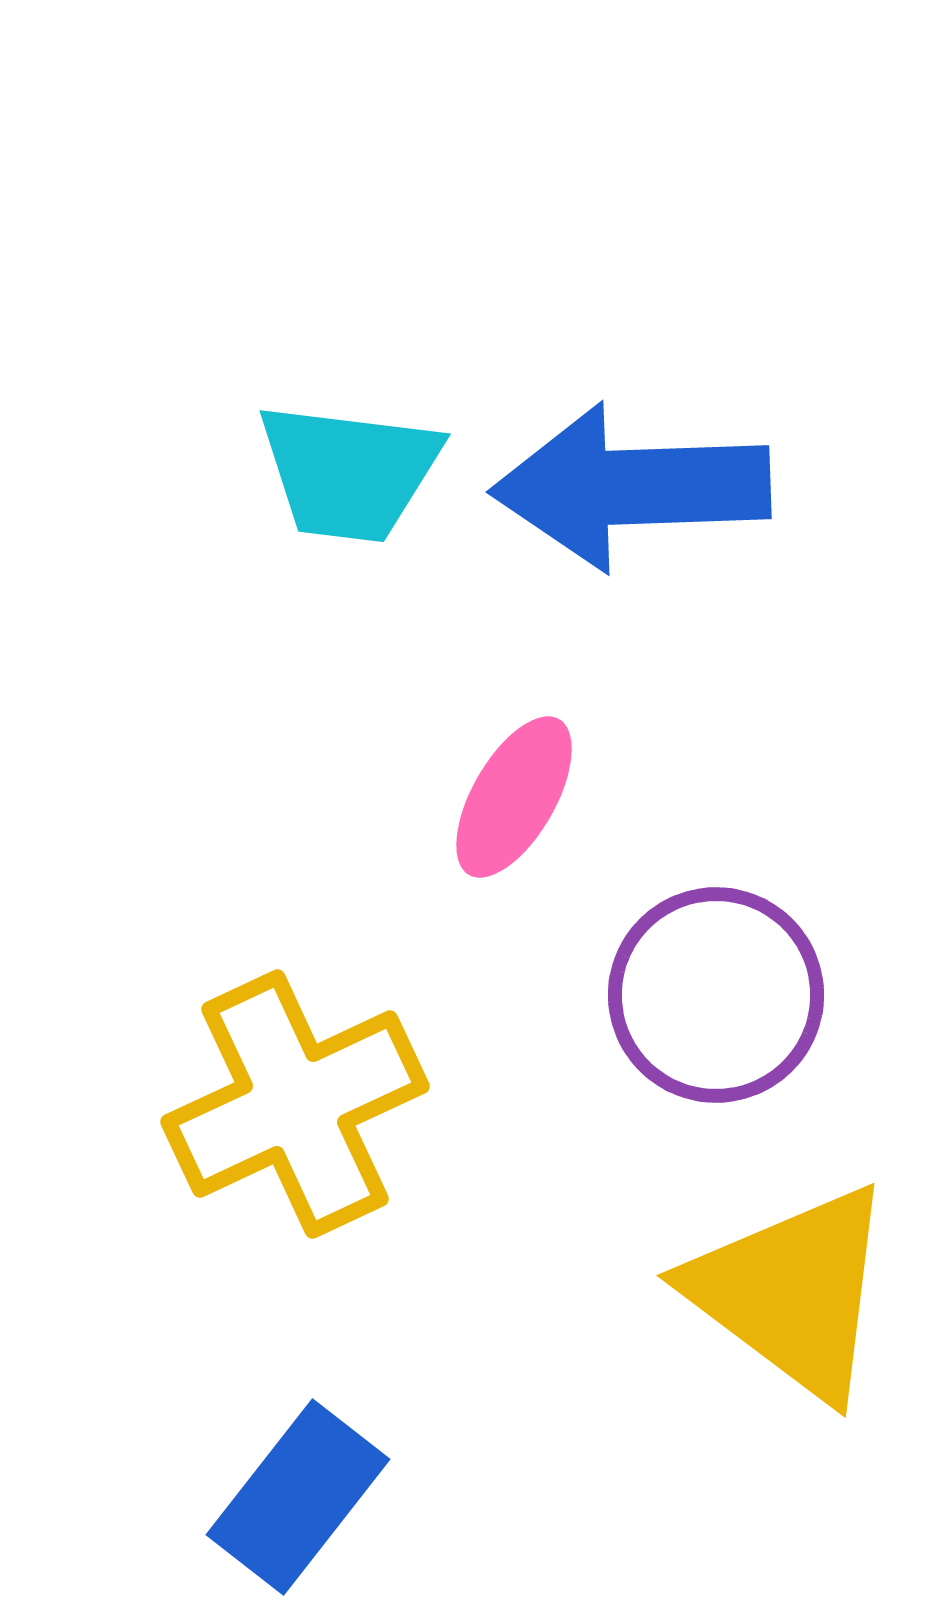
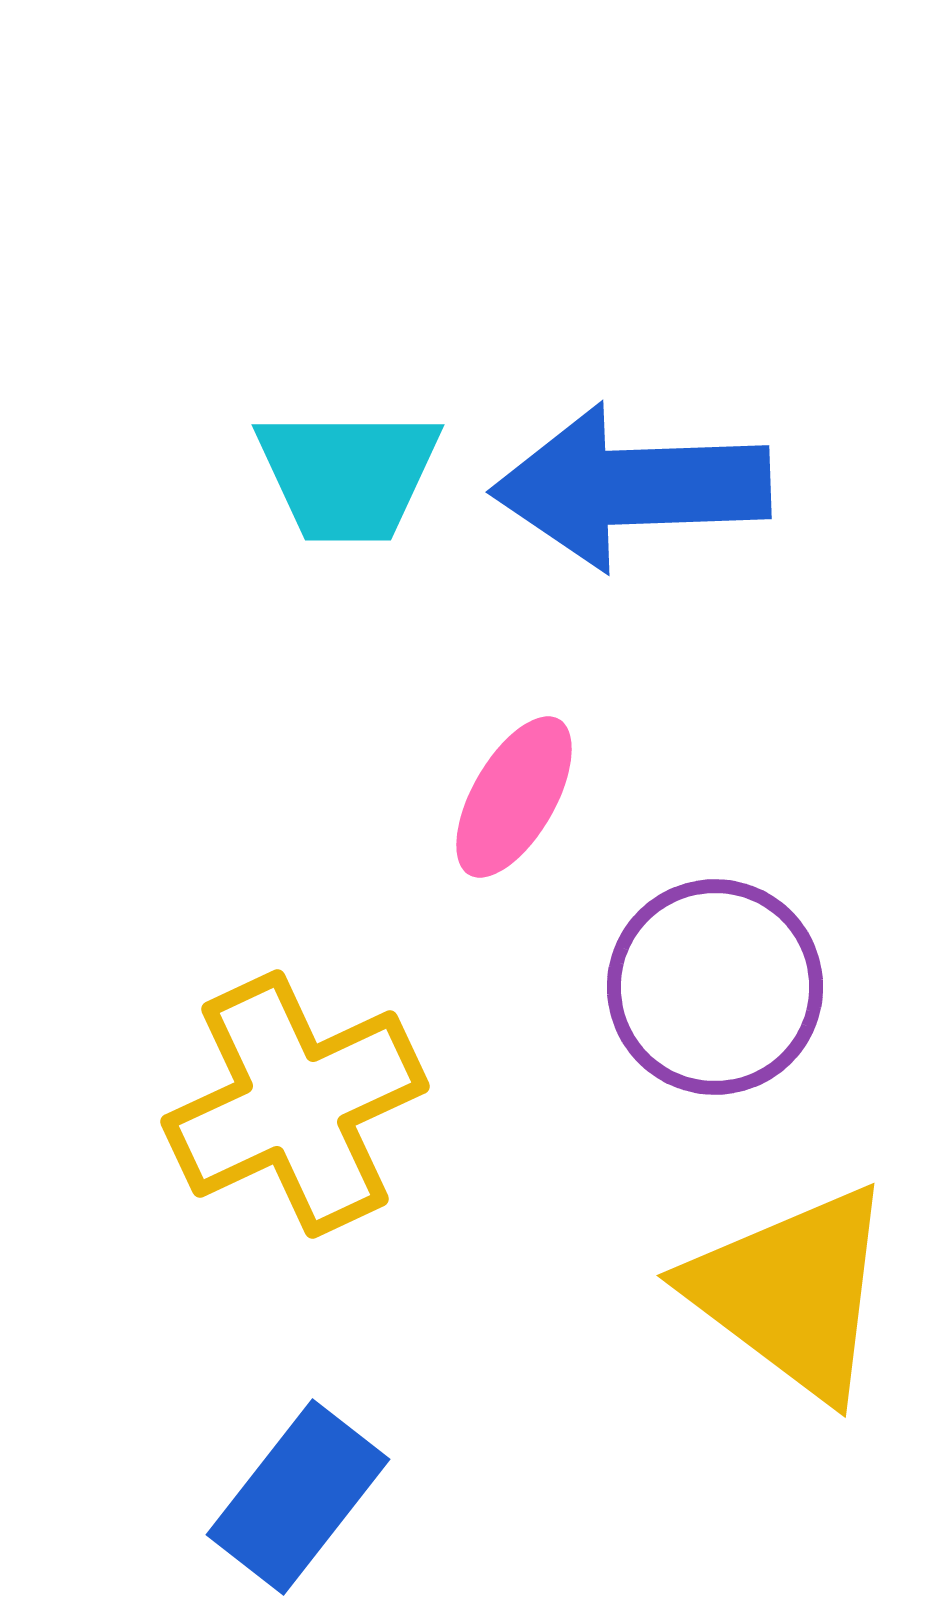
cyan trapezoid: moved 1 px left, 3 px down; rotated 7 degrees counterclockwise
purple circle: moved 1 px left, 8 px up
